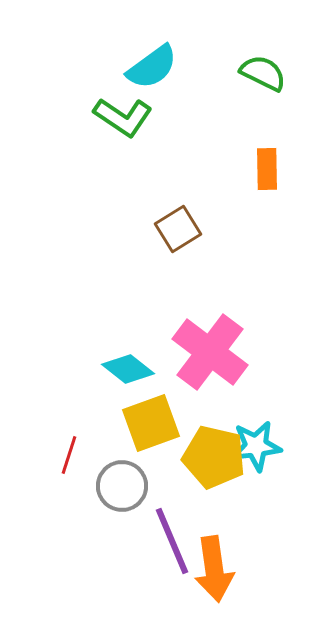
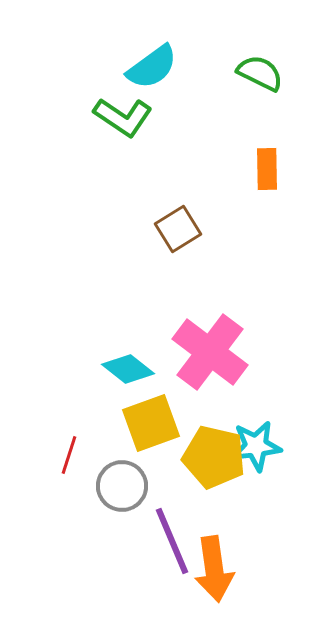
green semicircle: moved 3 px left
